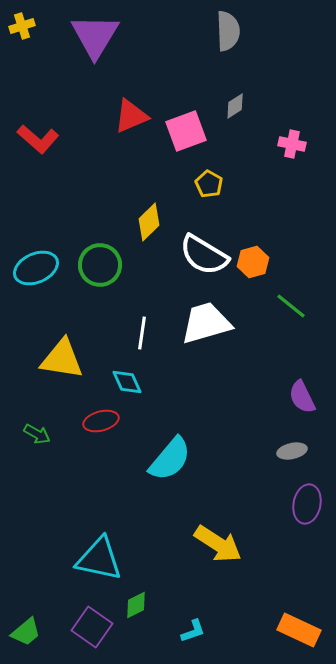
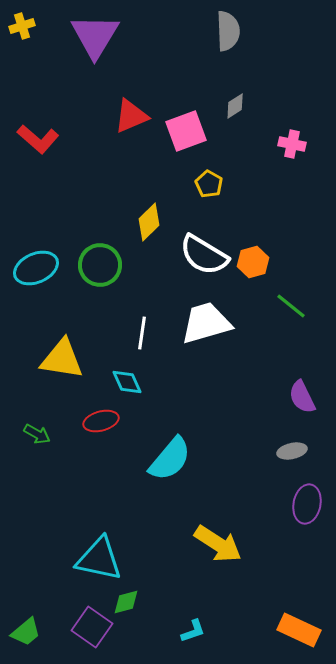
green diamond: moved 10 px left, 3 px up; rotated 12 degrees clockwise
